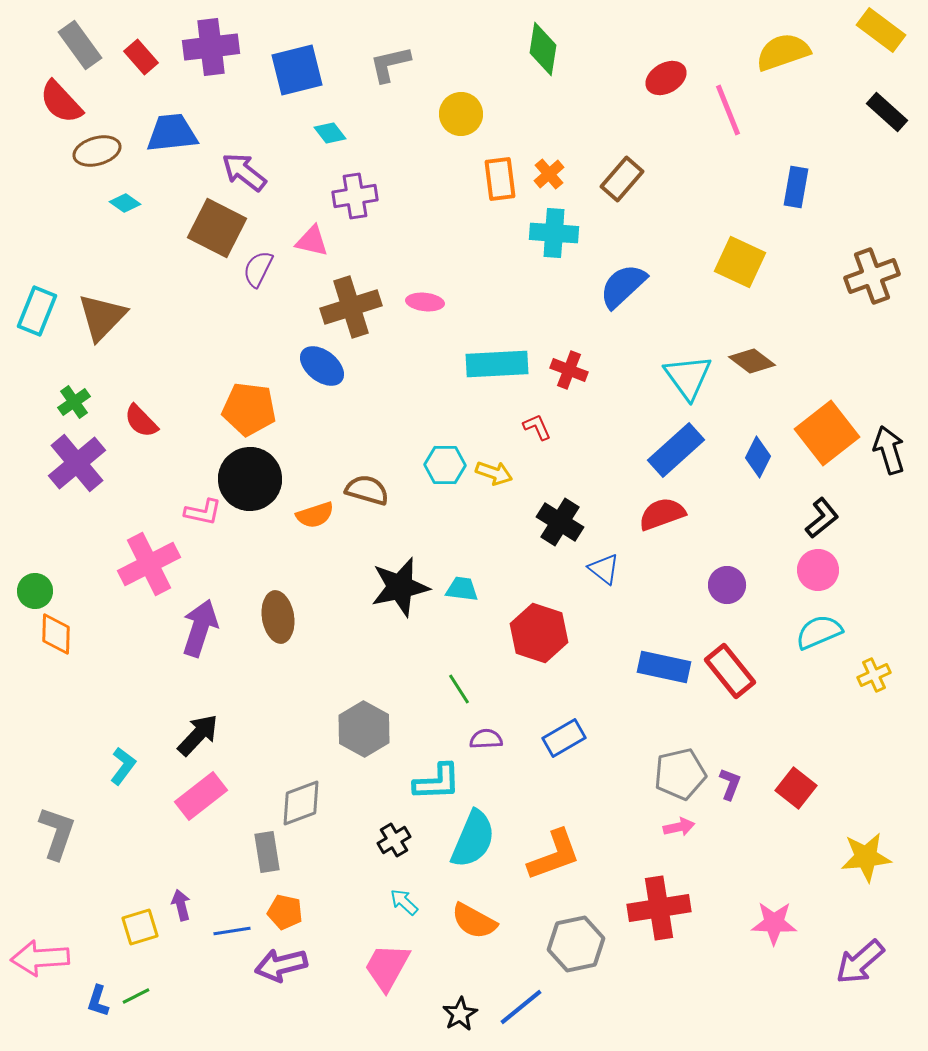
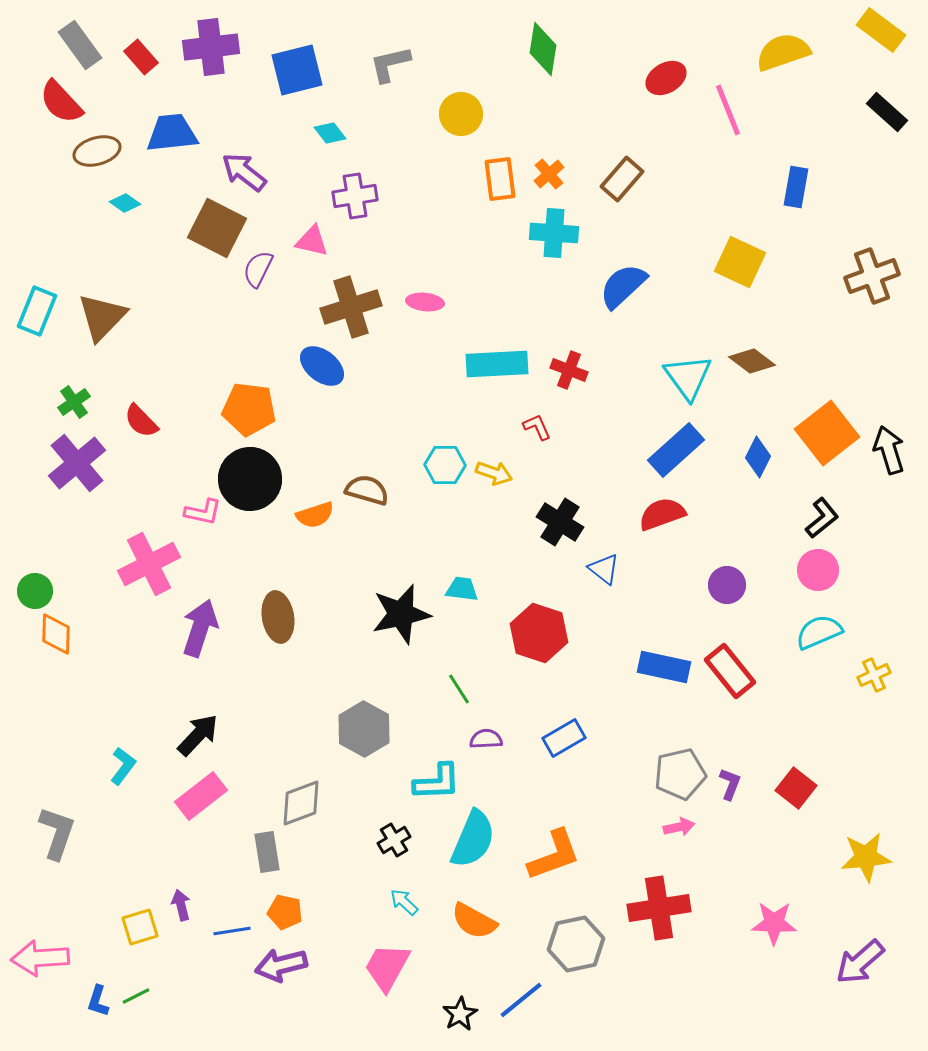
black star at (400, 587): moved 1 px right, 27 px down
blue line at (521, 1007): moved 7 px up
